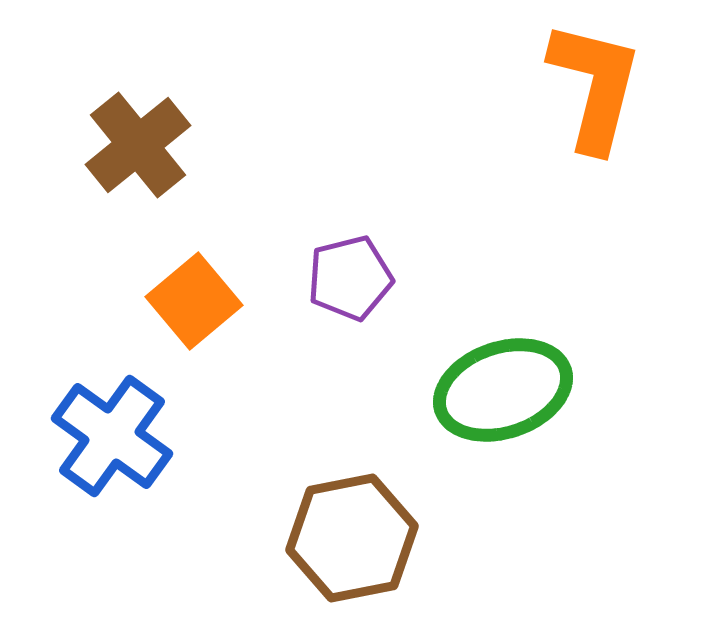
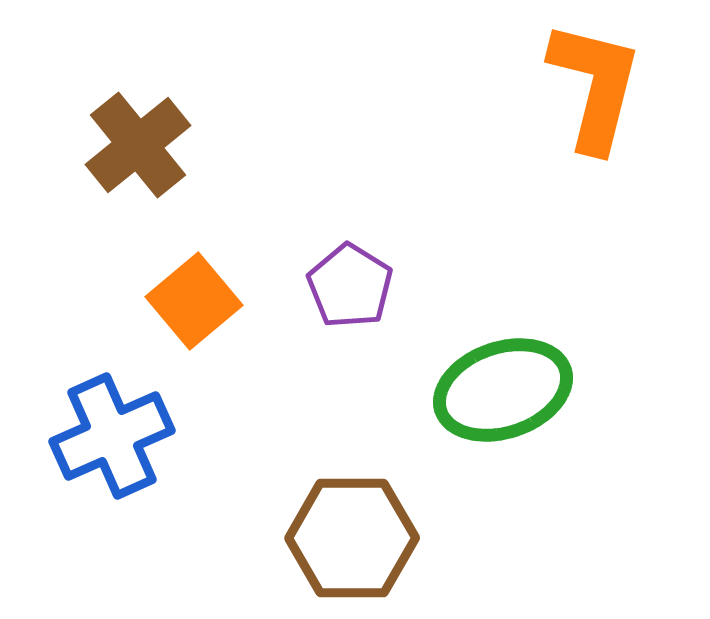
purple pentagon: moved 8 px down; rotated 26 degrees counterclockwise
blue cross: rotated 30 degrees clockwise
brown hexagon: rotated 11 degrees clockwise
